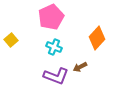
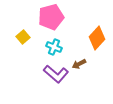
pink pentagon: rotated 10 degrees clockwise
yellow square: moved 12 px right, 3 px up
brown arrow: moved 1 px left, 3 px up
purple L-shape: moved 2 px up; rotated 20 degrees clockwise
